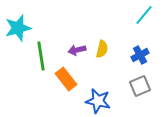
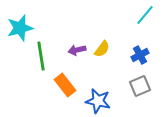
cyan line: moved 1 px right
cyan star: moved 2 px right
yellow semicircle: rotated 24 degrees clockwise
orange rectangle: moved 1 px left, 6 px down
